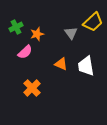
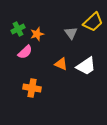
green cross: moved 2 px right, 2 px down
white trapezoid: rotated 115 degrees counterclockwise
orange cross: rotated 36 degrees counterclockwise
